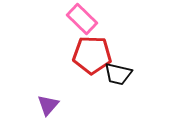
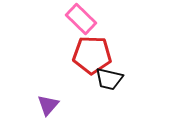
pink rectangle: moved 1 px left
black trapezoid: moved 9 px left, 5 px down
